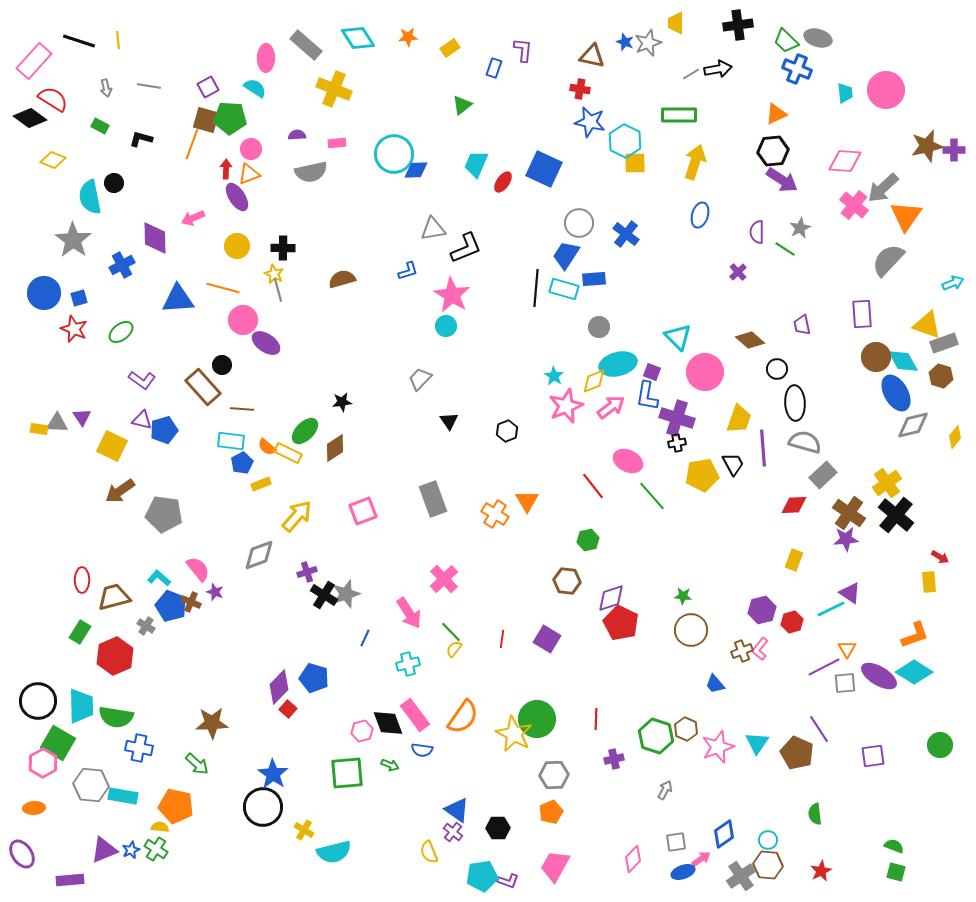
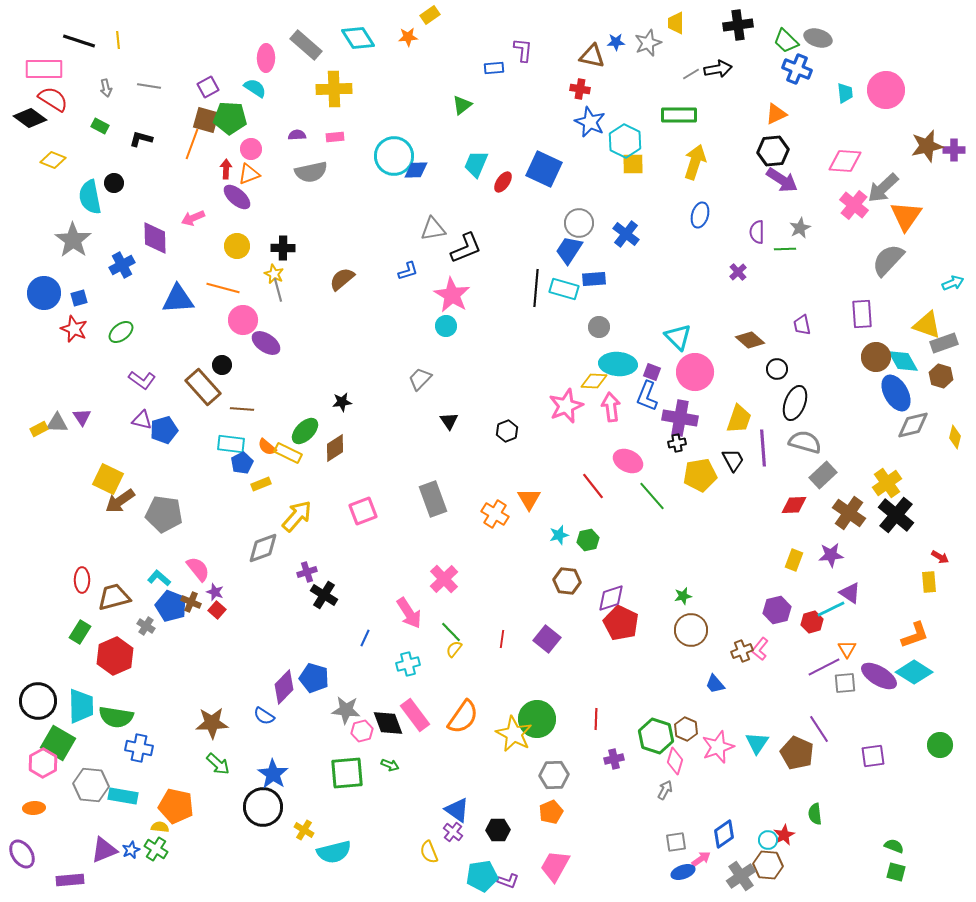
blue star at (625, 42): moved 9 px left; rotated 24 degrees counterclockwise
yellow rectangle at (450, 48): moved 20 px left, 33 px up
pink rectangle at (34, 61): moved 10 px right, 8 px down; rotated 48 degrees clockwise
blue rectangle at (494, 68): rotated 66 degrees clockwise
yellow cross at (334, 89): rotated 24 degrees counterclockwise
blue star at (590, 122): rotated 12 degrees clockwise
pink rectangle at (337, 143): moved 2 px left, 6 px up
cyan circle at (394, 154): moved 2 px down
yellow square at (635, 163): moved 2 px left, 1 px down
purple ellipse at (237, 197): rotated 16 degrees counterclockwise
green line at (785, 249): rotated 35 degrees counterclockwise
blue trapezoid at (566, 255): moved 3 px right, 5 px up
brown semicircle at (342, 279): rotated 24 degrees counterclockwise
cyan ellipse at (618, 364): rotated 18 degrees clockwise
pink circle at (705, 372): moved 10 px left
cyan star at (554, 376): moved 5 px right, 159 px down; rotated 24 degrees clockwise
yellow diamond at (594, 381): rotated 24 degrees clockwise
blue L-shape at (647, 396): rotated 12 degrees clockwise
black ellipse at (795, 403): rotated 24 degrees clockwise
pink arrow at (611, 407): rotated 60 degrees counterclockwise
purple cross at (677, 418): moved 3 px right; rotated 8 degrees counterclockwise
yellow rectangle at (39, 429): rotated 36 degrees counterclockwise
yellow diamond at (955, 437): rotated 25 degrees counterclockwise
cyan rectangle at (231, 441): moved 3 px down
yellow square at (112, 446): moved 4 px left, 33 px down
black trapezoid at (733, 464): moved 4 px up
yellow pentagon at (702, 475): moved 2 px left
brown arrow at (120, 491): moved 10 px down
orange triangle at (527, 501): moved 2 px right, 2 px up
purple star at (846, 539): moved 15 px left, 16 px down
gray diamond at (259, 555): moved 4 px right, 7 px up
gray star at (346, 594): moved 116 px down; rotated 24 degrees clockwise
green star at (683, 596): rotated 18 degrees counterclockwise
purple hexagon at (762, 610): moved 15 px right
red hexagon at (792, 622): moved 20 px right
purple square at (547, 639): rotated 8 degrees clockwise
purple diamond at (279, 687): moved 5 px right
red square at (288, 709): moved 71 px left, 99 px up
blue semicircle at (422, 750): moved 158 px left, 34 px up; rotated 25 degrees clockwise
green arrow at (197, 764): moved 21 px right
black hexagon at (498, 828): moved 2 px down
pink diamond at (633, 859): moved 42 px right, 98 px up; rotated 28 degrees counterclockwise
red star at (821, 871): moved 37 px left, 36 px up
